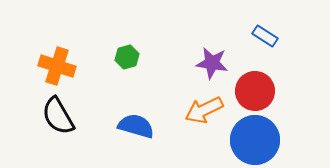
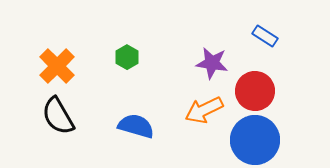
green hexagon: rotated 15 degrees counterclockwise
orange cross: rotated 27 degrees clockwise
